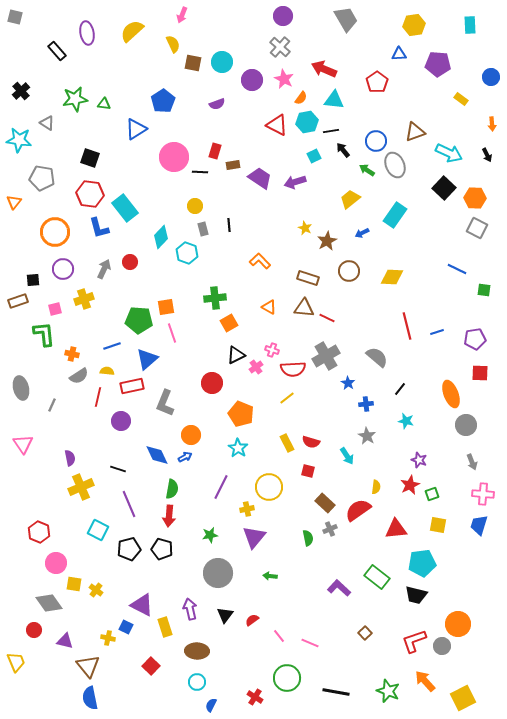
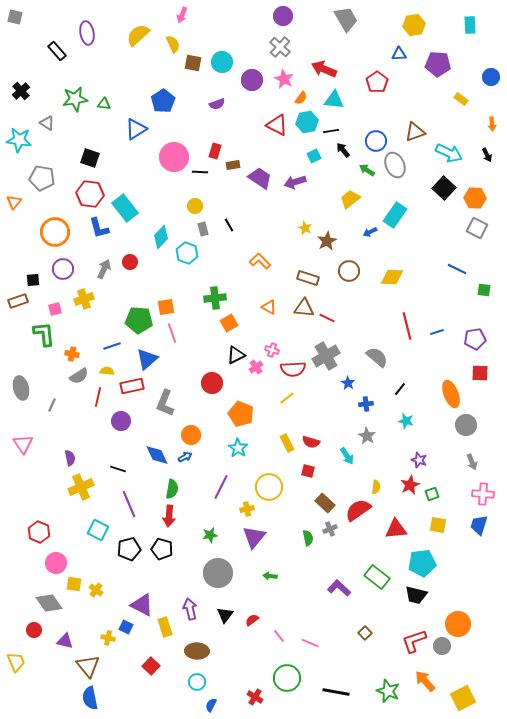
yellow semicircle at (132, 31): moved 6 px right, 4 px down
black line at (229, 225): rotated 24 degrees counterclockwise
blue arrow at (362, 233): moved 8 px right, 1 px up
